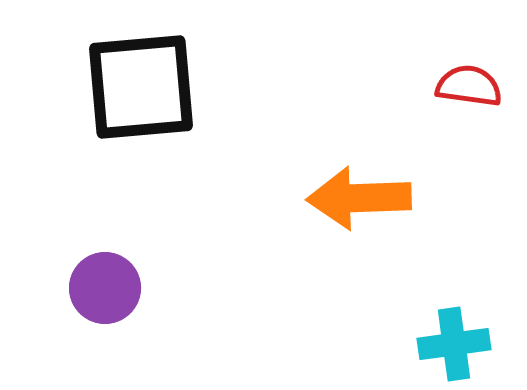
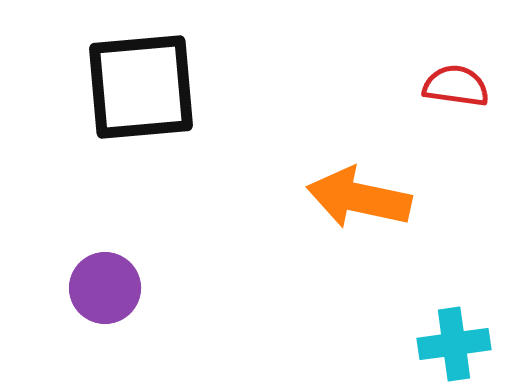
red semicircle: moved 13 px left
orange arrow: rotated 14 degrees clockwise
